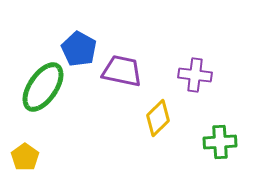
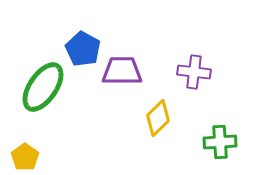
blue pentagon: moved 4 px right
purple trapezoid: rotated 12 degrees counterclockwise
purple cross: moved 1 px left, 3 px up
